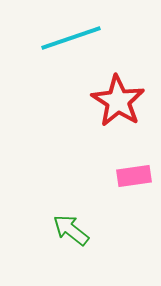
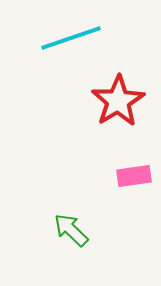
red star: rotated 8 degrees clockwise
green arrow: rotated 6 degrees clockwise
